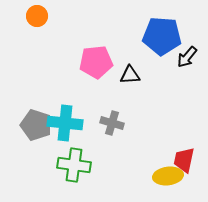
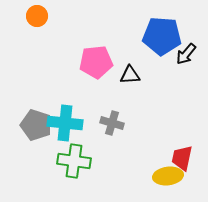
black arrow: moved 1 px left, 3 px up
red trapezoid: moved 2 px left, 2 px up
green cross: moved 4 px up
